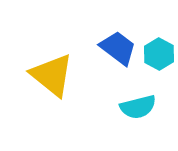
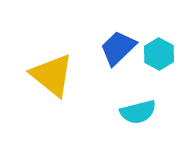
blue trapezoid: rotated 81 degrees counterclockwise
cyan semicircle: moved 5 px down
